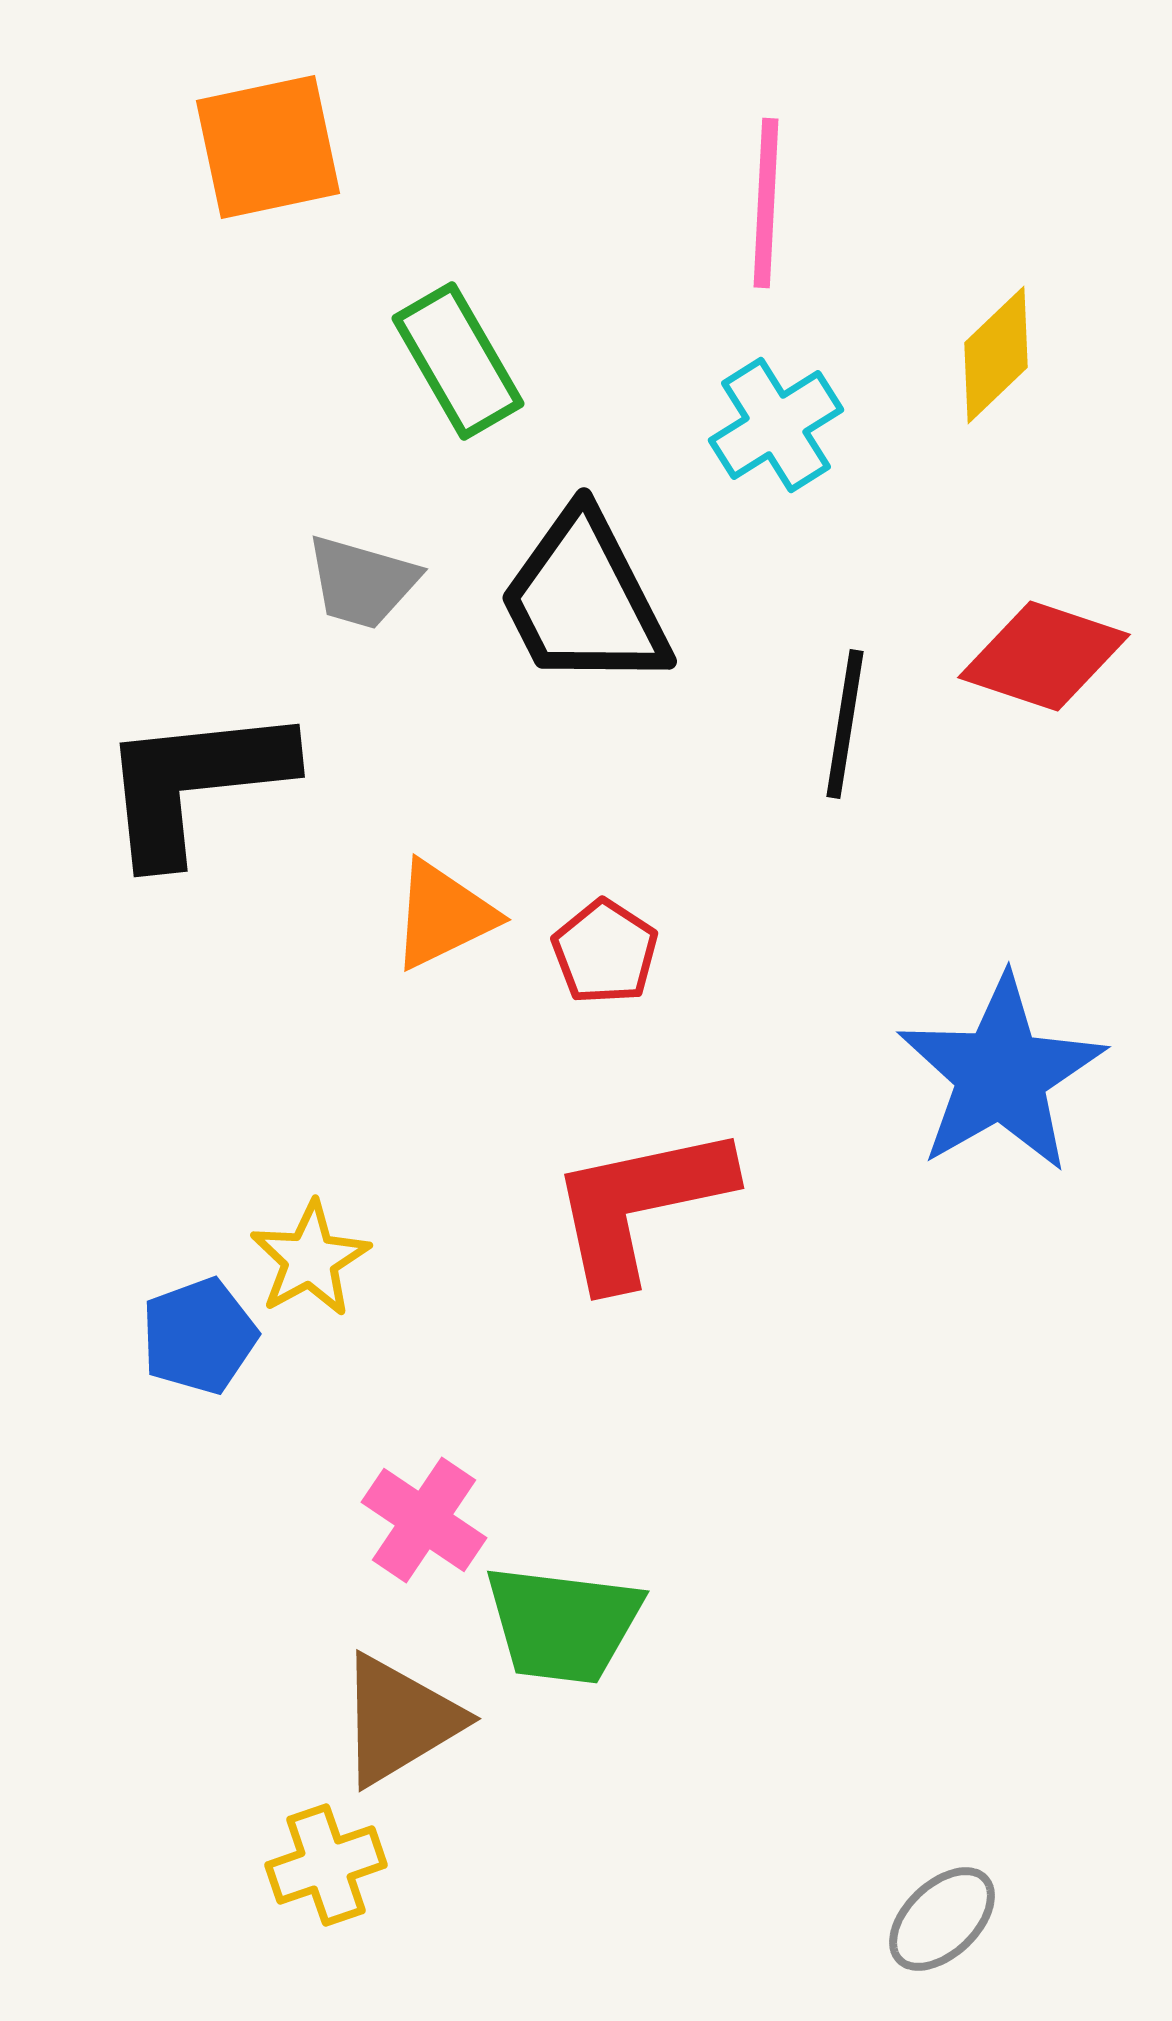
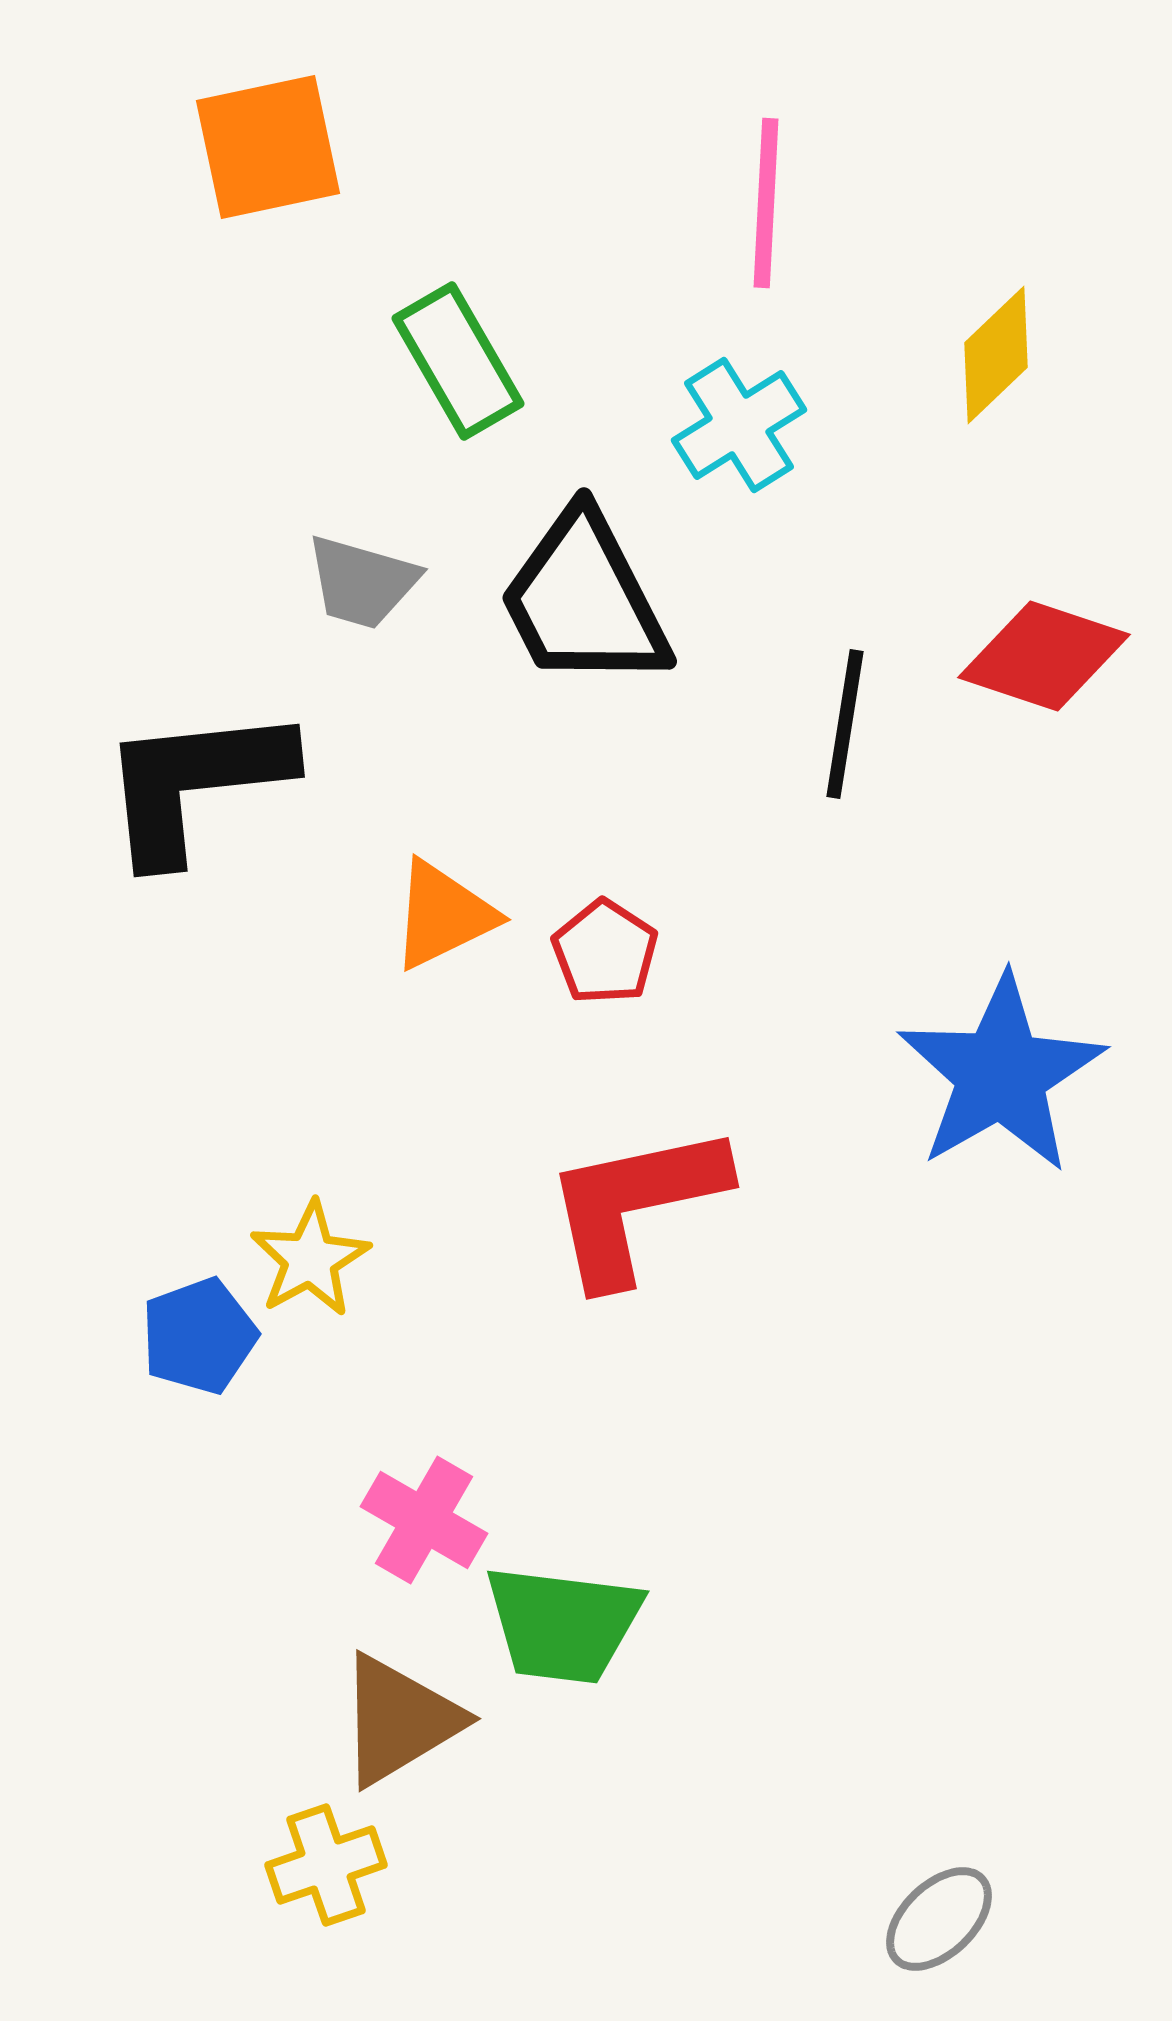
cyan cross: moved 37 px left
red L-shape: moved 5 px left, 1 px up
pink cross: rotated 4 degrees counterclockwise
gray ellipse: moved 3 px left
